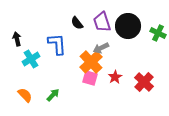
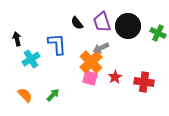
red cross: rotated 36 degrees counterclockwise
